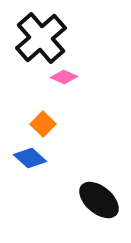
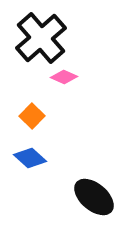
orange square: moved 11 px left, 8 px up
black ellipse: moved 5 px left, 3 px up
